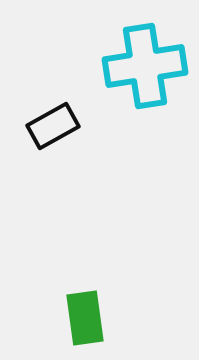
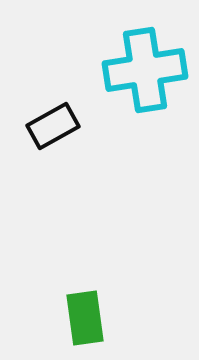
cyan cross: moved 4 px down
